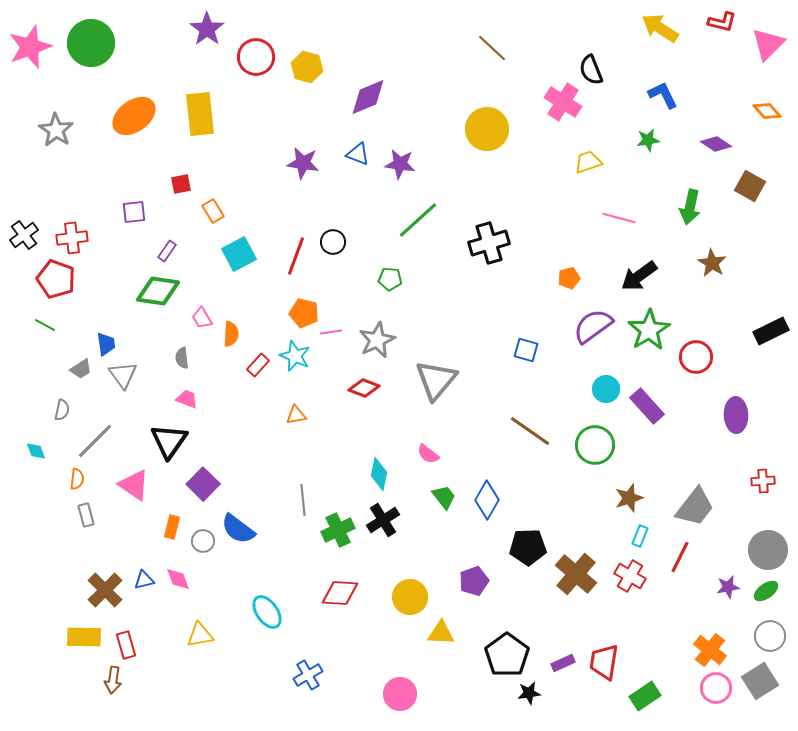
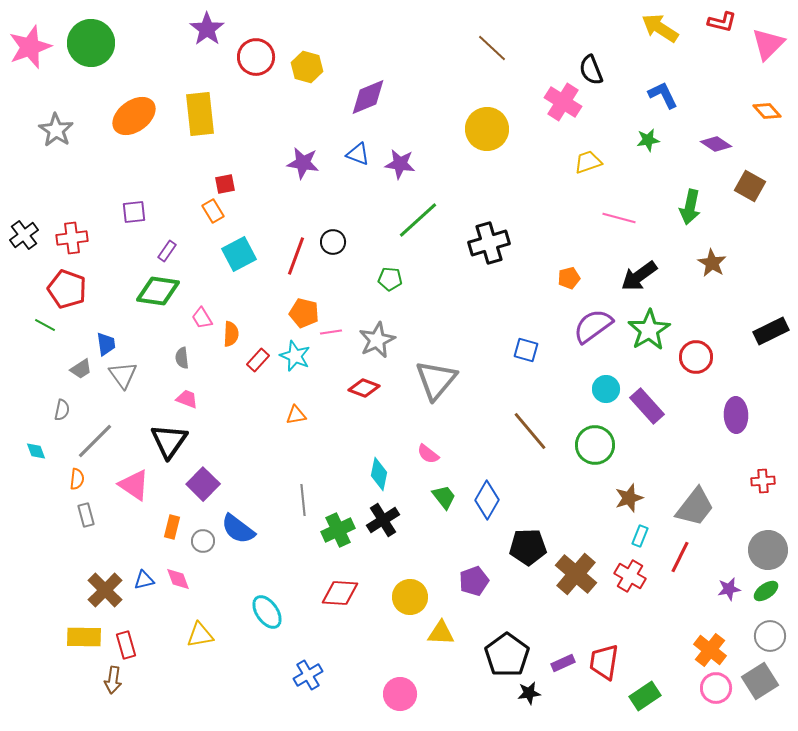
red square at (181, 184): moved 44 px right
red pentagon at (56, 279): moved 11 px right, 10 px down
red rectangle at (258, 365): moved 5 px up
brown line at (530, 431): rotated 15 degrees clockwise
purple star at (728, 587): moved 1 px right, 2 px down
